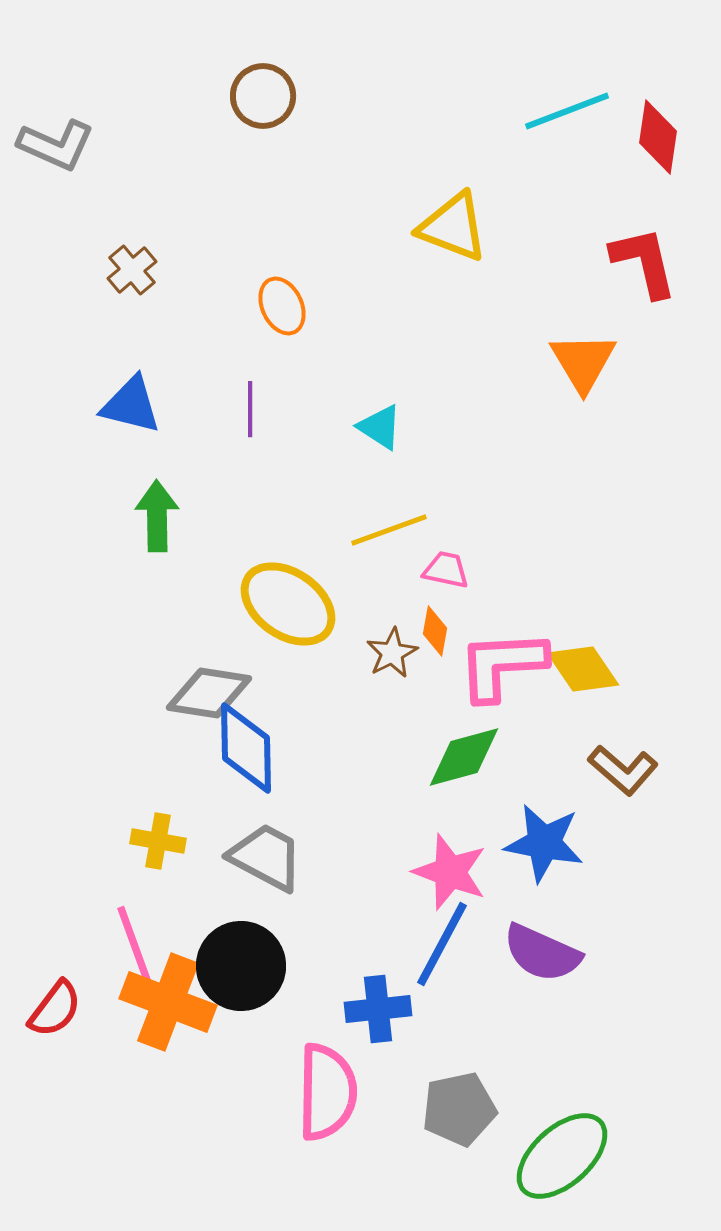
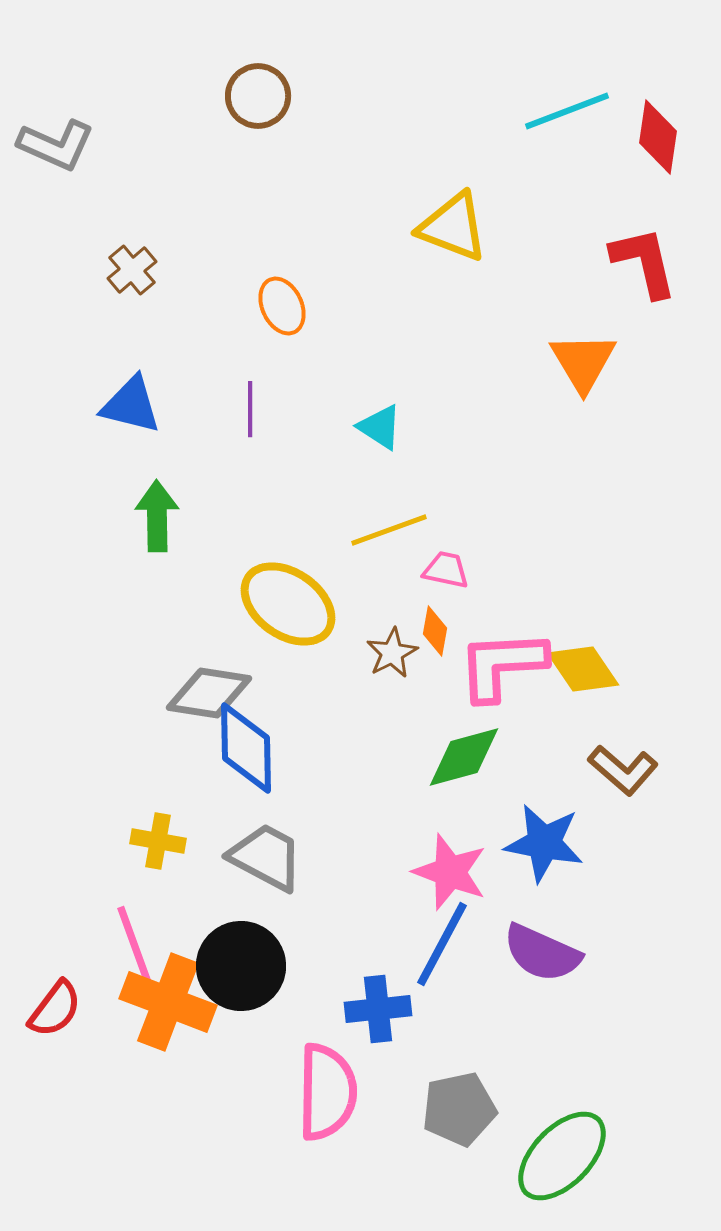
brown circle: moved 5 px left
green ellipse: rotated 4 degrees counterclockwise
